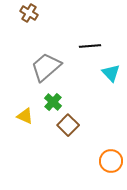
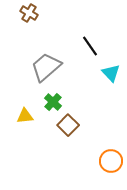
black line: rotated 60 degrees clockwise
yellow triangle: rotated 30 degrees counterclockwise
